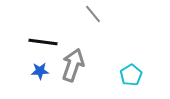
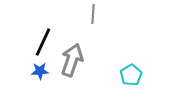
gray line: rotated 42 degrees clockwise
black line: rotated 72 degrees counterclockwise
gray arrow: moved 1 px left, 5 px up
